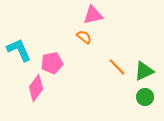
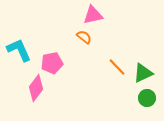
green triangle: moved 1 px left, 2 px down
green circle: moved 2 px right, 1 px down
